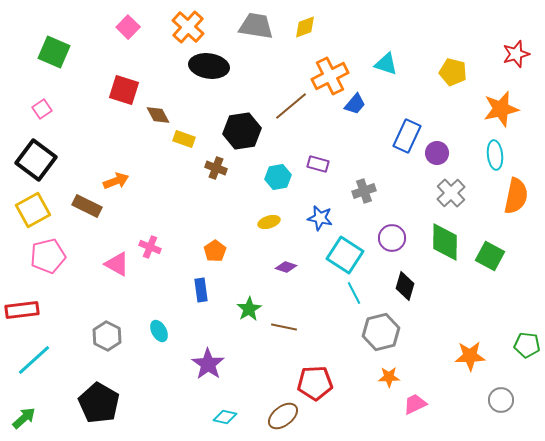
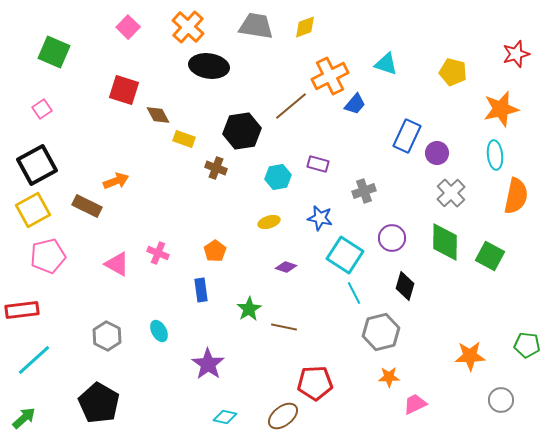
black square at (36, 160): moved 1 px right, 5 px down; rotated 24 degrees clockwise
pink cross at (150, 247): moved 8 px right, 6 px down
